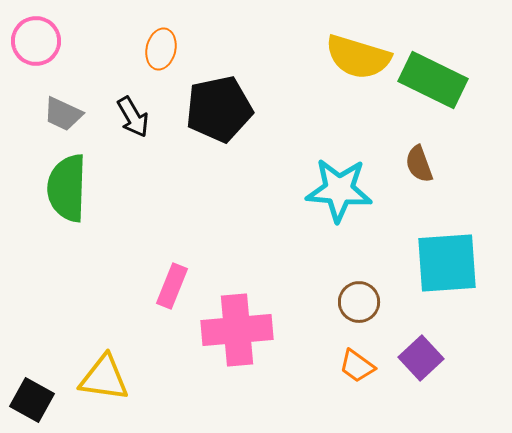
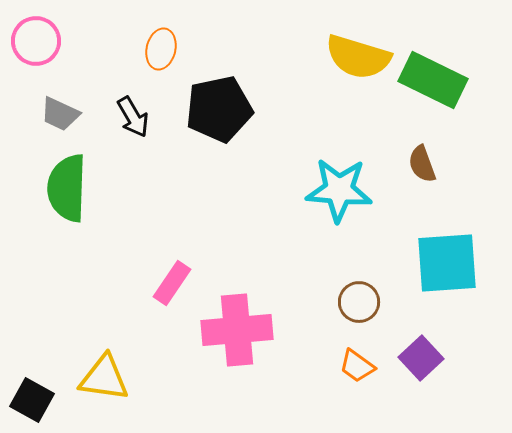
gray trapezoid: moved 3 px left
brown semicircle: moved 3 px right
pink rectangle: moved 3 px up; rotated 12 degrees clockwise
